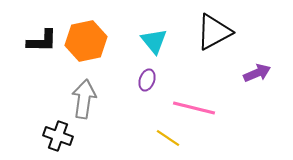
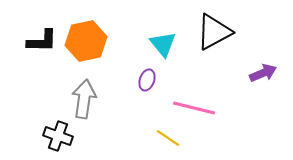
cyan triangle: moved 9 px right, 3 px down
purple arrow: moved 6 px right
